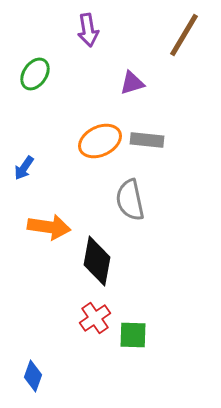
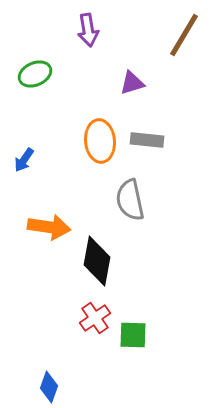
green ellipse: rotated 32 degrees clockwise
orange ellipse: rotated 69 degrees counterclockwise
blue arrow: moved 8 px up
blue diamond: moved 16 px right, 11 px down
